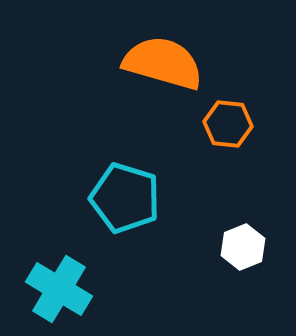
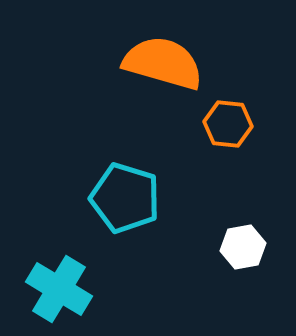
white hexagon: rotated 12 degrees clockwise
